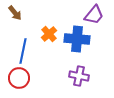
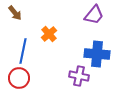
blue cross: moved 20 px right, 15 px down
